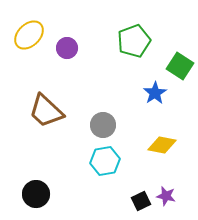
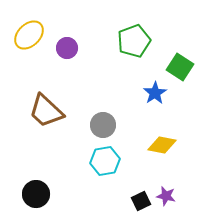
green square: moved 1 px down
